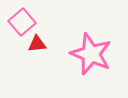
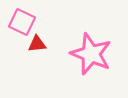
pink square: rotated 24 degrees counterclockwise
